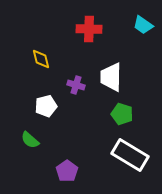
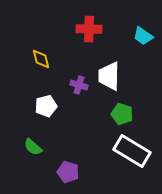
cyan trapezoid: moved 11 px down
white trapezoid: moved 2 px left, 1 px up
purple cross: moved 3 px right
green semicircle: moved 3 px right, 7 px down
white rectangle: moved 2 px right, 4 px up
purple pentagon: moved 1 px right, 1 px down; rotated 20 degrees counterclockwise
